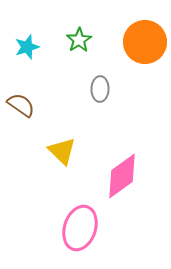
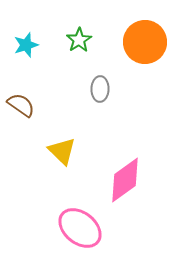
cyan star: moved 1 px left, 2 px up
pink diamond: moved 3 px right, 4 px down
pink ellipse: rotated 69 degrees counterclockwise
